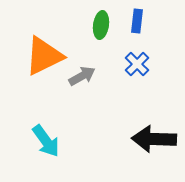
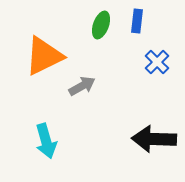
green ellipse: rotated 12 degrees clockwise
blue cross: moved 20 px right, 2 px up
gray arrow: moved 10 px down
cyan arrow: rotated 20 degrees clockwise
